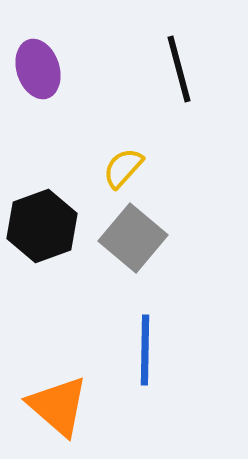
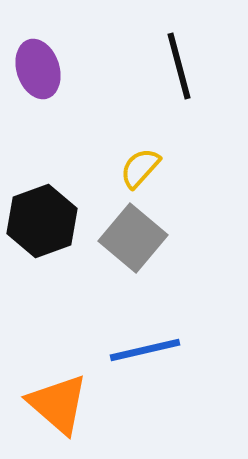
black line: moved 3 px up
yellow semicircle: moved 17 px right
black hexagon: moved 5 px up
blue line: rotated 76 degrees clockwise
orange triangle: moved 2 px up
